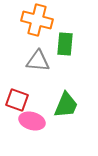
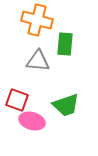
green trapezoid: rotated 48 degrees clockwise
